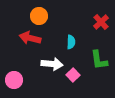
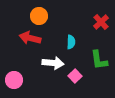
white arrow: moved 1 px right, 1 px up
pink square: moved 2 px right, 1 px down
